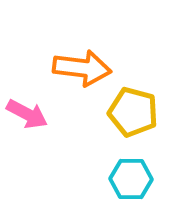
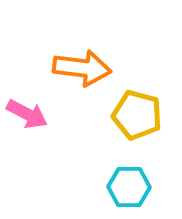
yellow pentagon: moved 4 px right, 3 px down
cyan hexagon: moved 2 px left, 8 px down
